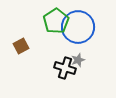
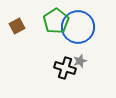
brown square: moved 4 px left, 20 px up
gray star: moved 2 px right, 1 px down
